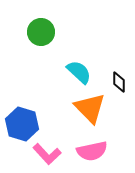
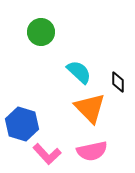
black diamond: moved 1 px left
